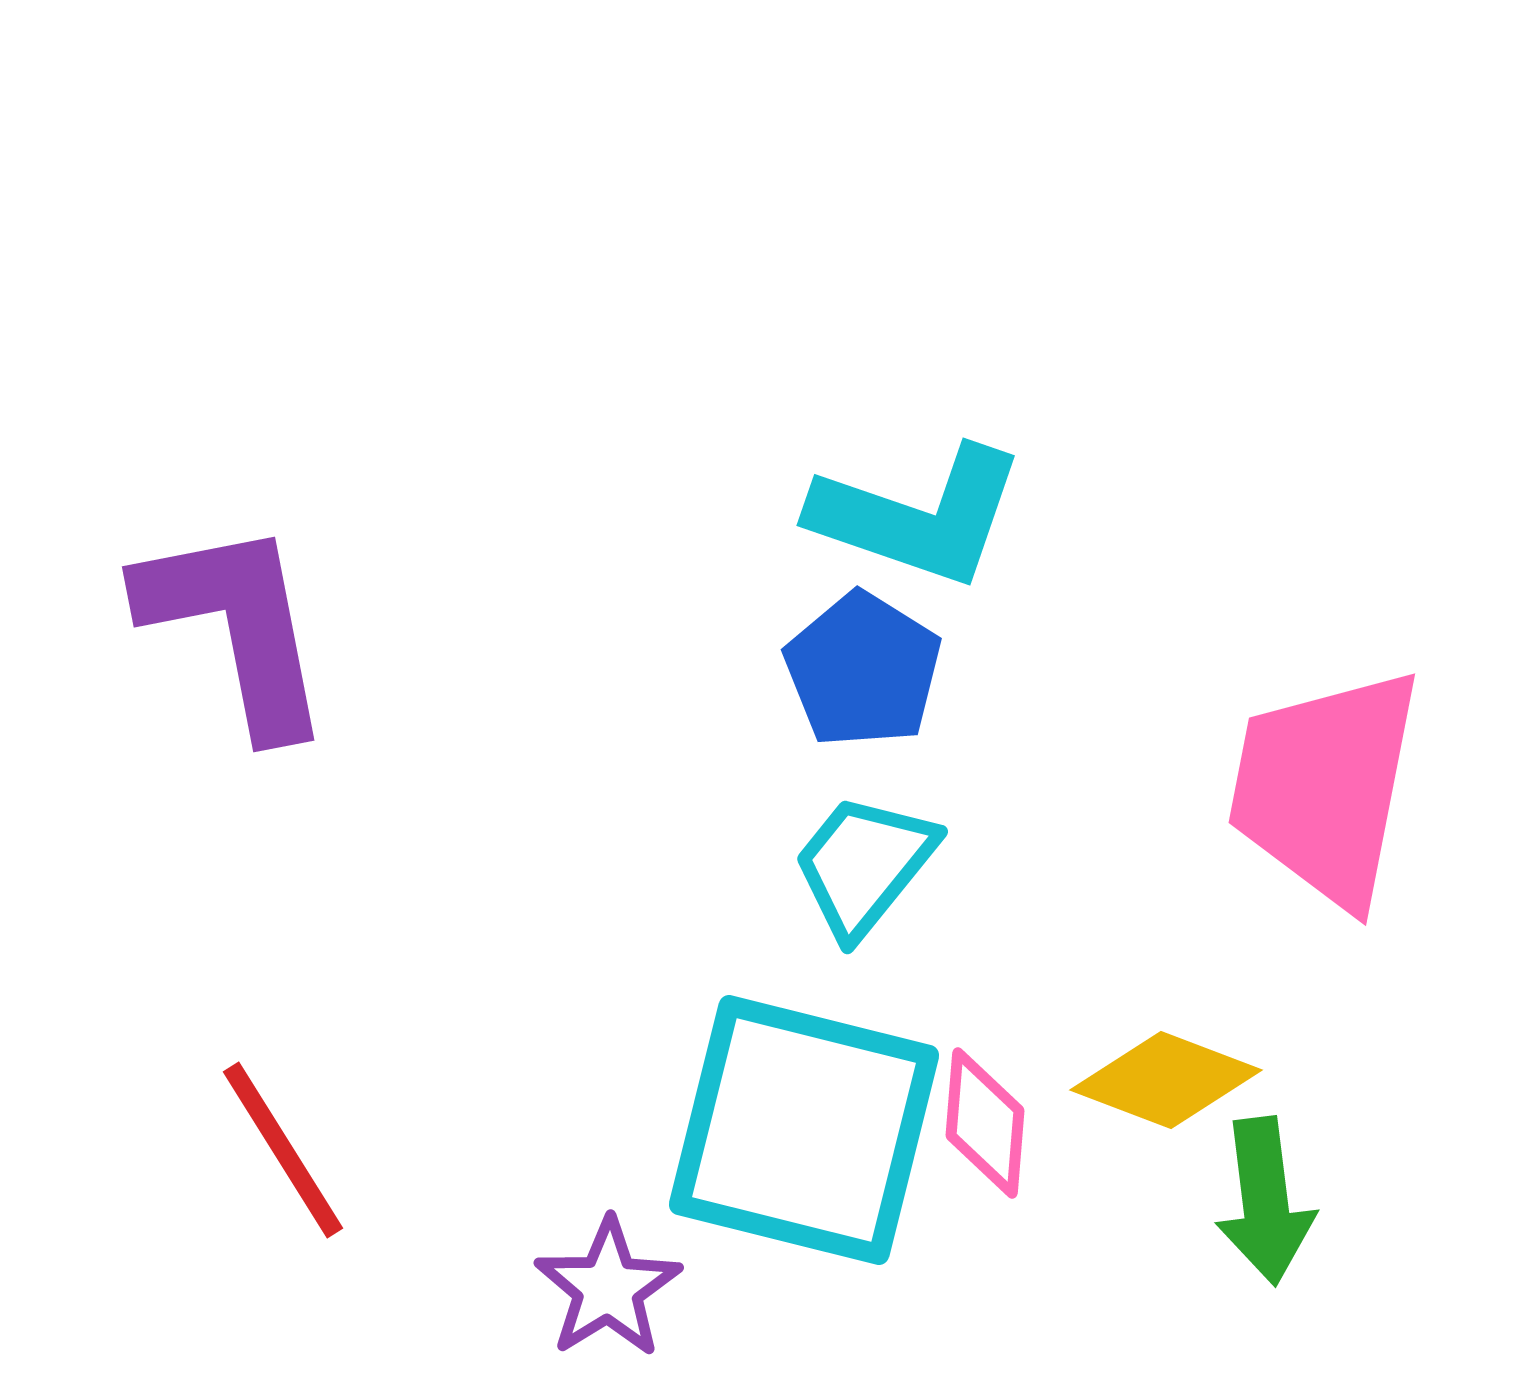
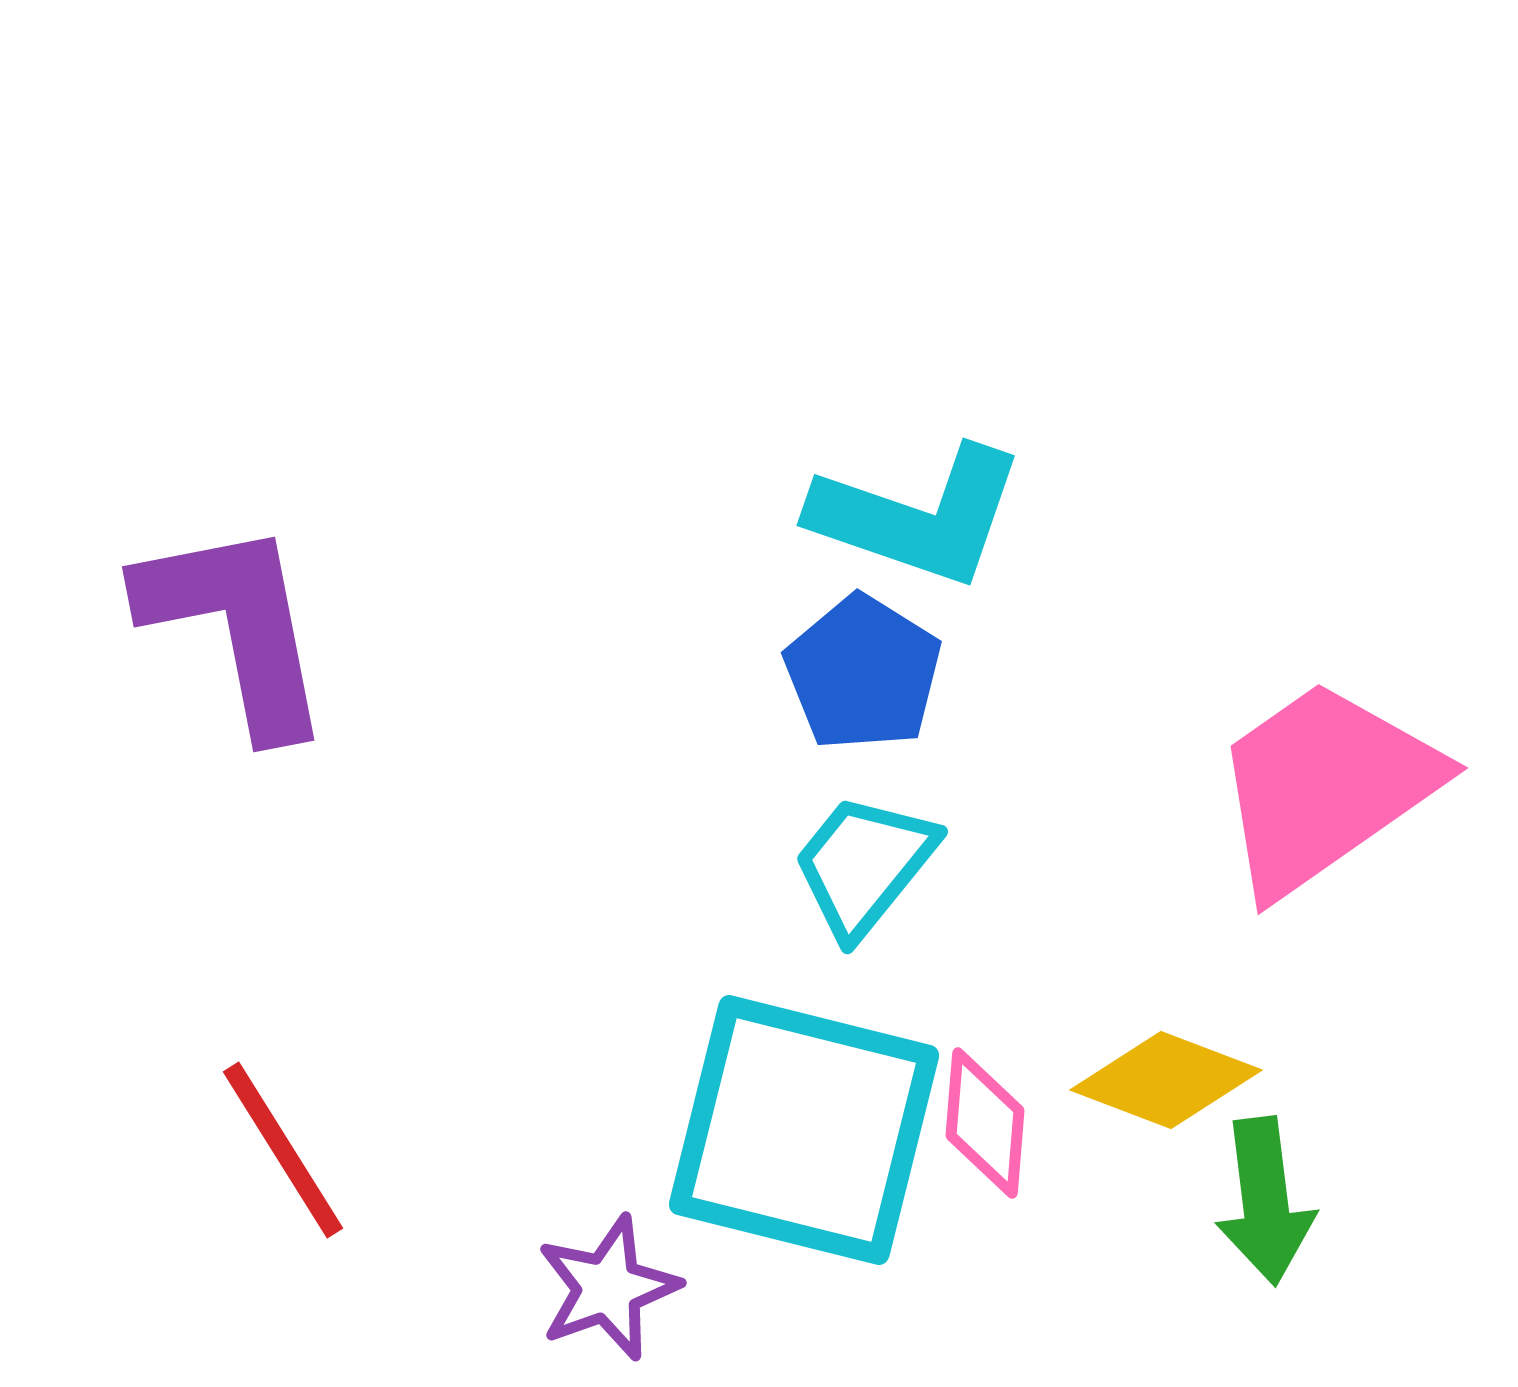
blue pentagon: moved 3 px down
pink trapezoid: rotated 44 degrees clockwise
purple star: rotated 12 degrees clockwise
